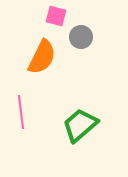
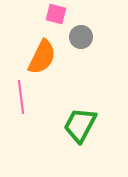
pink square: moved 2 px up
pink line: moved 15 px up
green trapezoid: rotated 21 degrees counterclockwise
